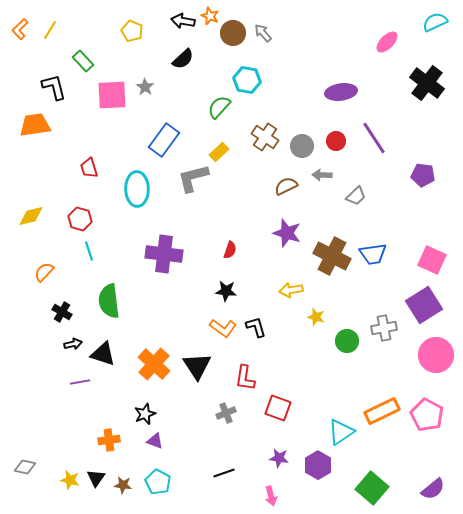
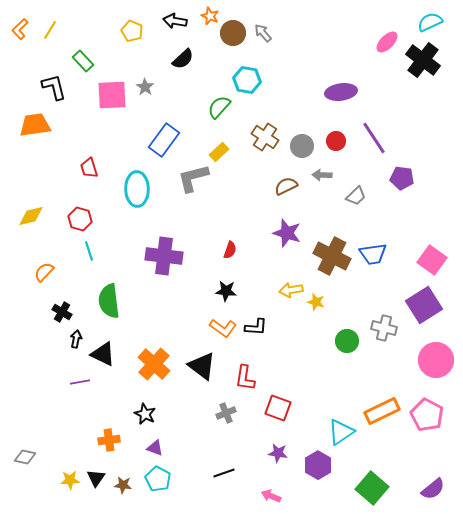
black arrow at (183, 21): moved 8 px left
cyan semicircle at (435, 22): moved 5 px left
black cross at (427, 83): moved 4 px left, 23 px up
purple pentagon at (423, 175): moved 21 px left, 3 px down
purple cross at (164, 254): moved 2 px down
pink square at (432, 260): rotated 12 degrees clockwise
yellow star at (316, 317): moved 15 px up
black L-shape at (256, 327): rotated 110 degrees clockwise
gray cross at (384, 328): rotated 25 degrees clockwise
black arrow at (73, 344): moved 3 px right, 5 px up; rotated 66 degrees counterclockwise
black triangle at (103, 354): rotated 8 degrees clockwise
pink circle at (436, 355): moved 5 px down
black triangle at (197, 366): moved 5 px right; rotated 20 degrees counterclockwise
black star at (145, 414): rotated 25 degrees counterclockwise
purple triangle at (155, 441): moved 7 px down
purple star at (279, 458): moved 1 px left, 5 px up
gray diamond at (25, 467): moved 10 px up
yellow star at (70, 480): rotated 18 degrees counterclockwise
cyan pentagon at (158, 482): moved 3 px up
pink arrow at (271, 496): rotated 126 degrees clockwise
